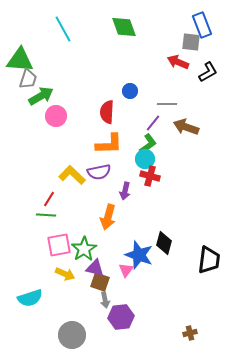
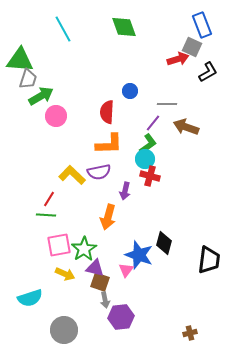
gray square: moved 1 px right, 5 px down; rotated 18 degrees clockwise
red arrow: moved 3 px up; rotated 140 degrees clockwise
gray circle: moved 8 px left, 5 px up
